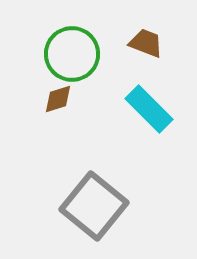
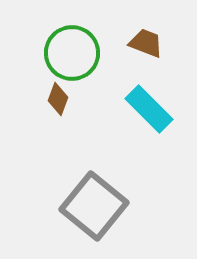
green circle: moved 1 px up
brown diamond: rotated 52 degrees counterclockwise
